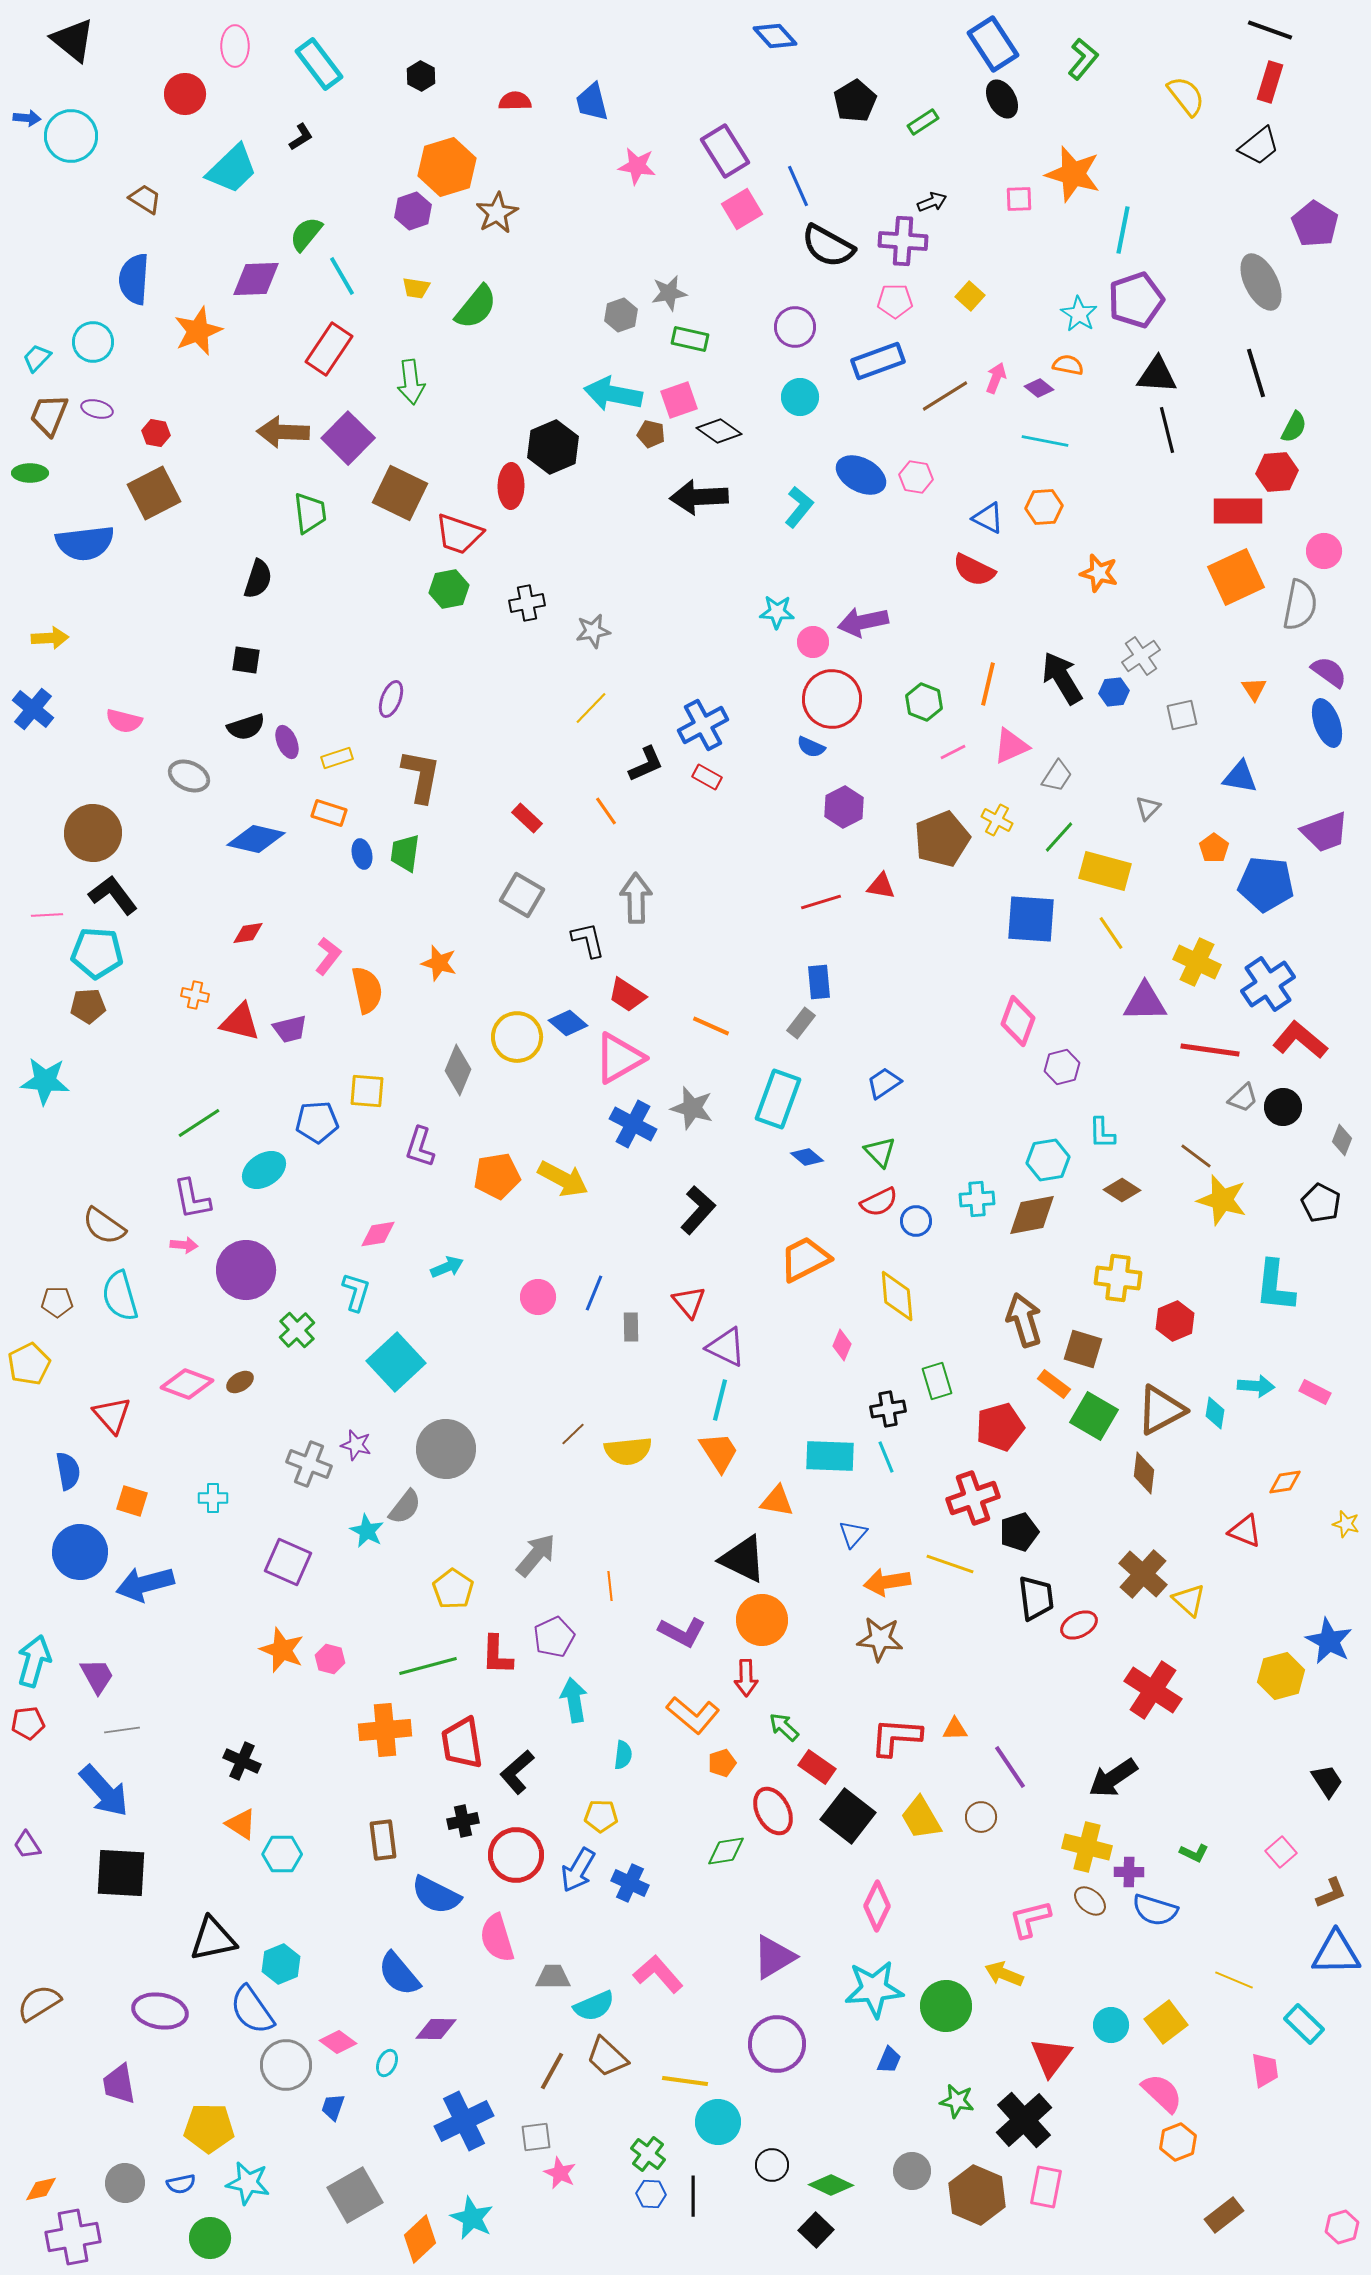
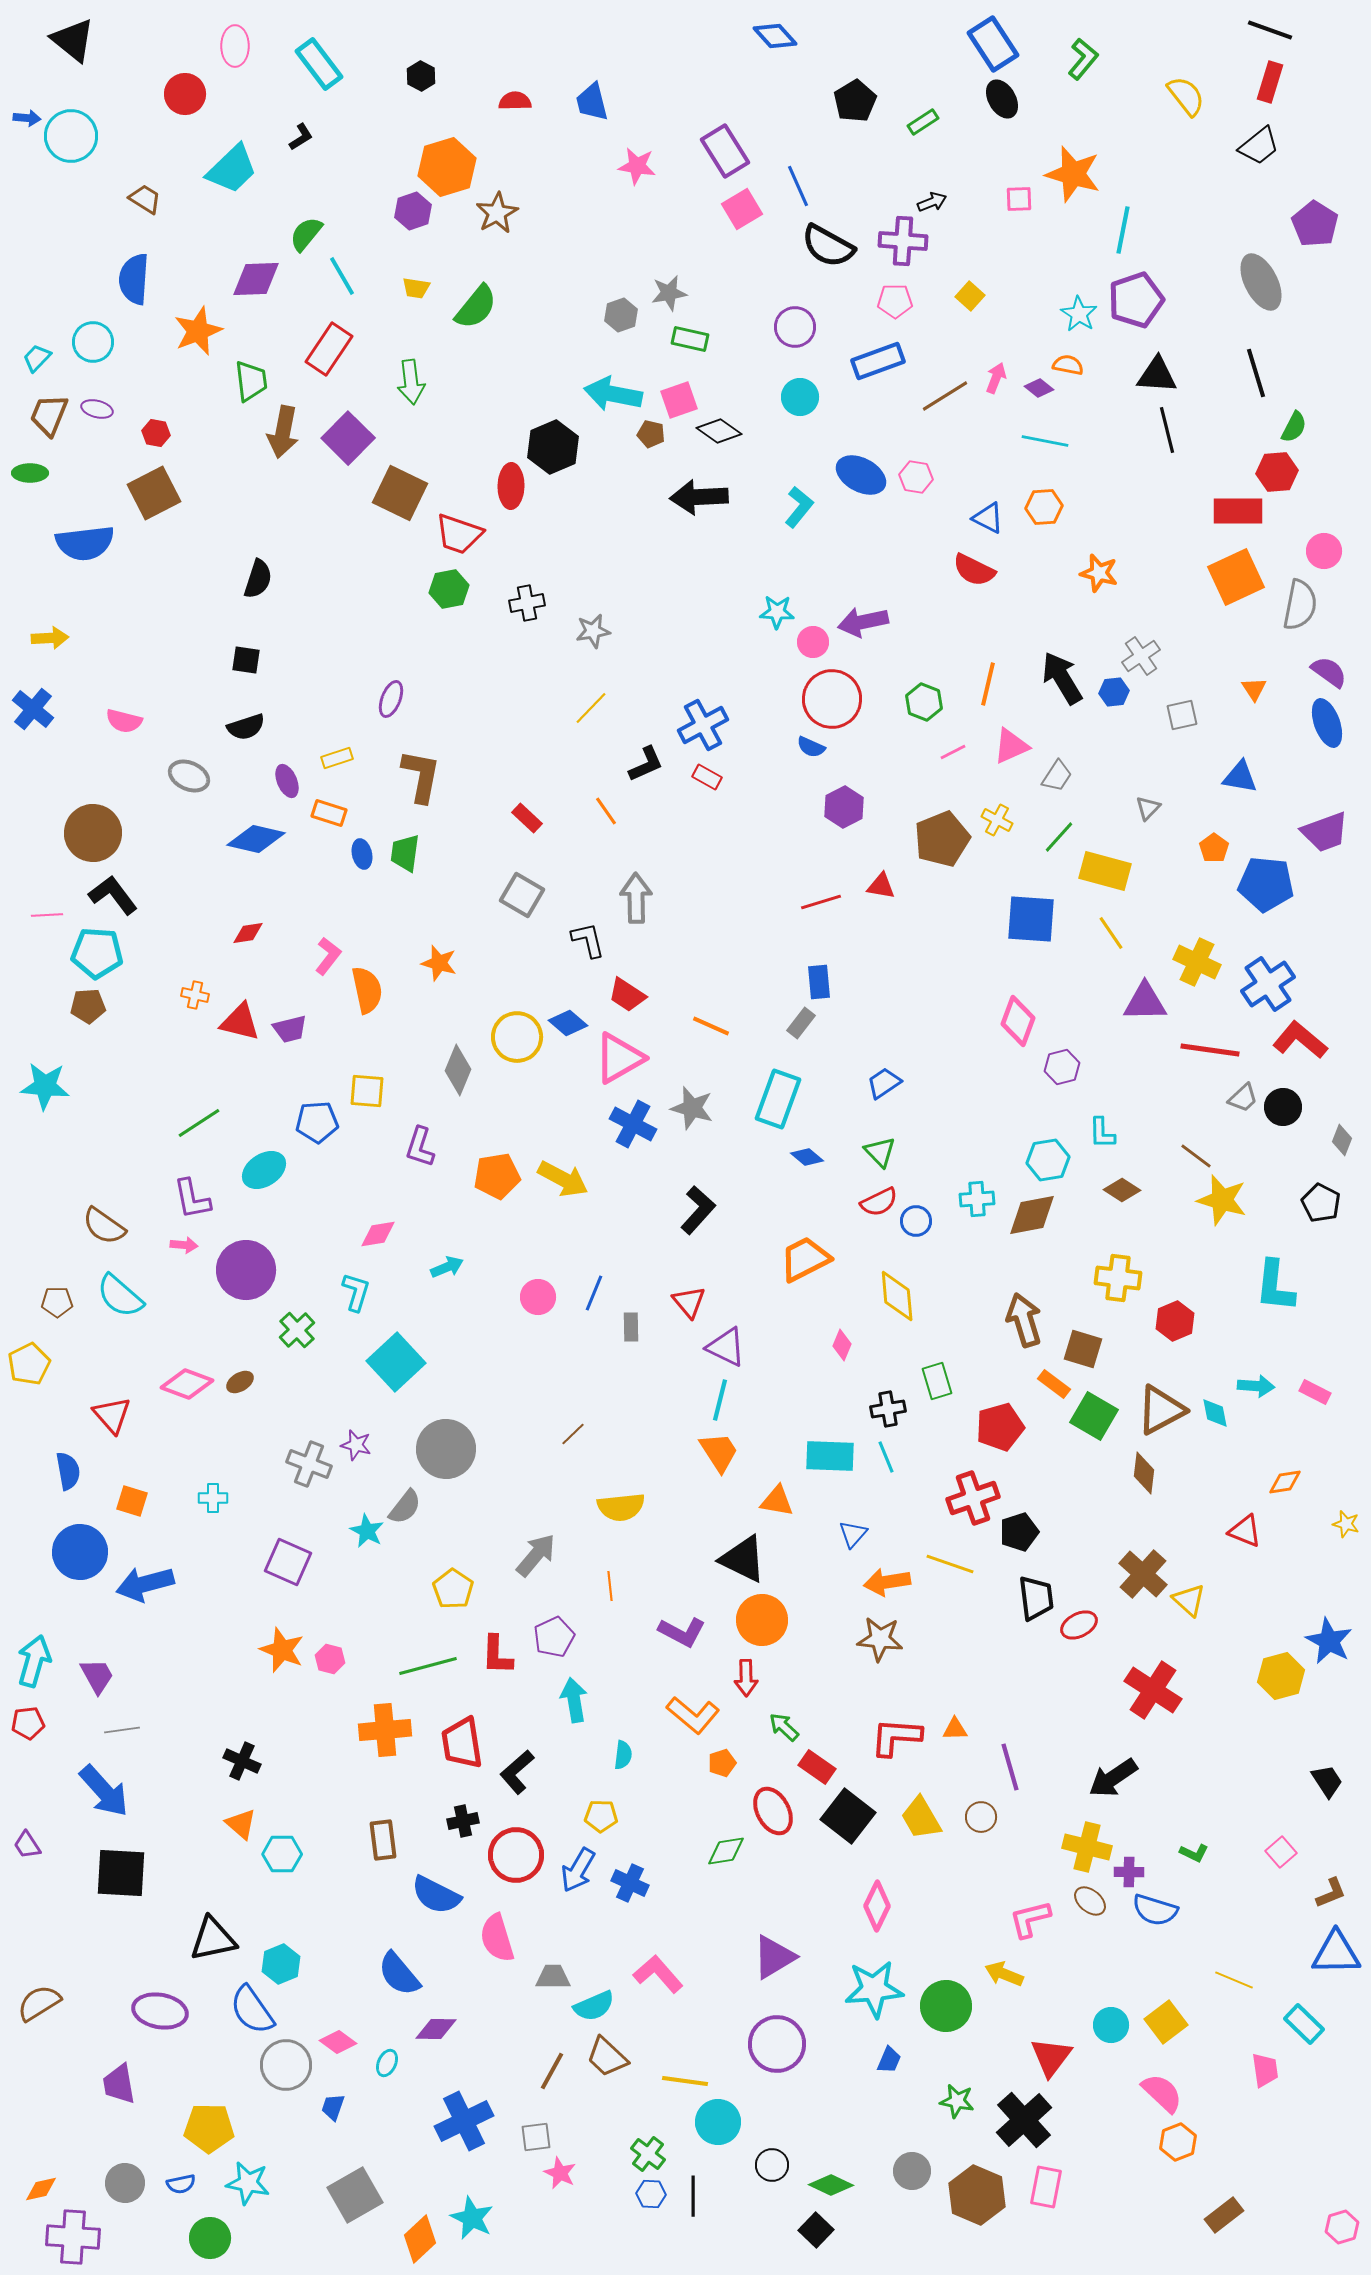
brown arrow at (283, 432): rotated 81 degrees counterclockwise
green trapezoid at (310, 513): moved 59 px left, 132 px up
purple ellipse at (287, 742): moved 39 px down
cyan star at (45, 1081): moved 5 px down
cyan semicircle at (120, 1296): rotated 33 degrees counterclockwise
cyan diamond at (1215, 1413): rotated 20 degrees counterclockwise
yellow semicircle at (628, 1451): moved 7 px left, 56 px down
purple line at (1010, 1767): rotated 18 degrees clockwise
orange triangle at (241, 1824): rotated 8 degrees clockwise
purple cross at (73, 2237): rotated 14 degrees clockwise
